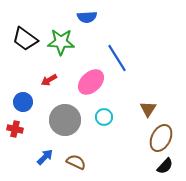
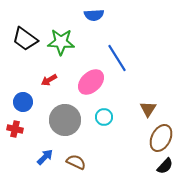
blue semicircle: moved 7 px right, 2 px up
